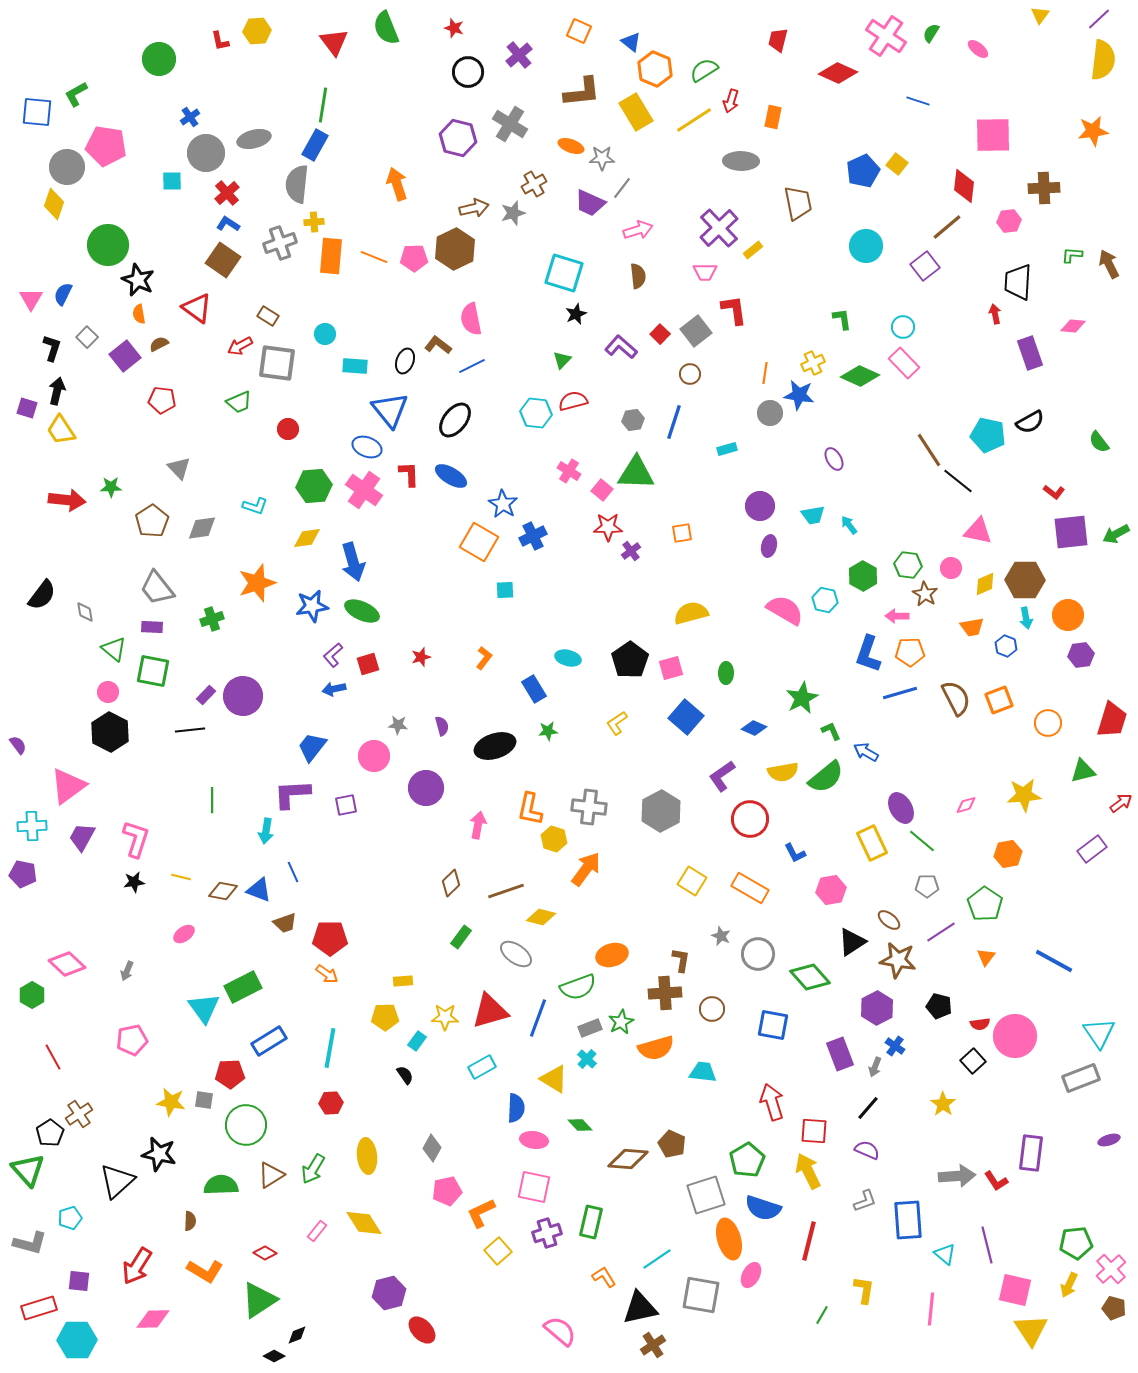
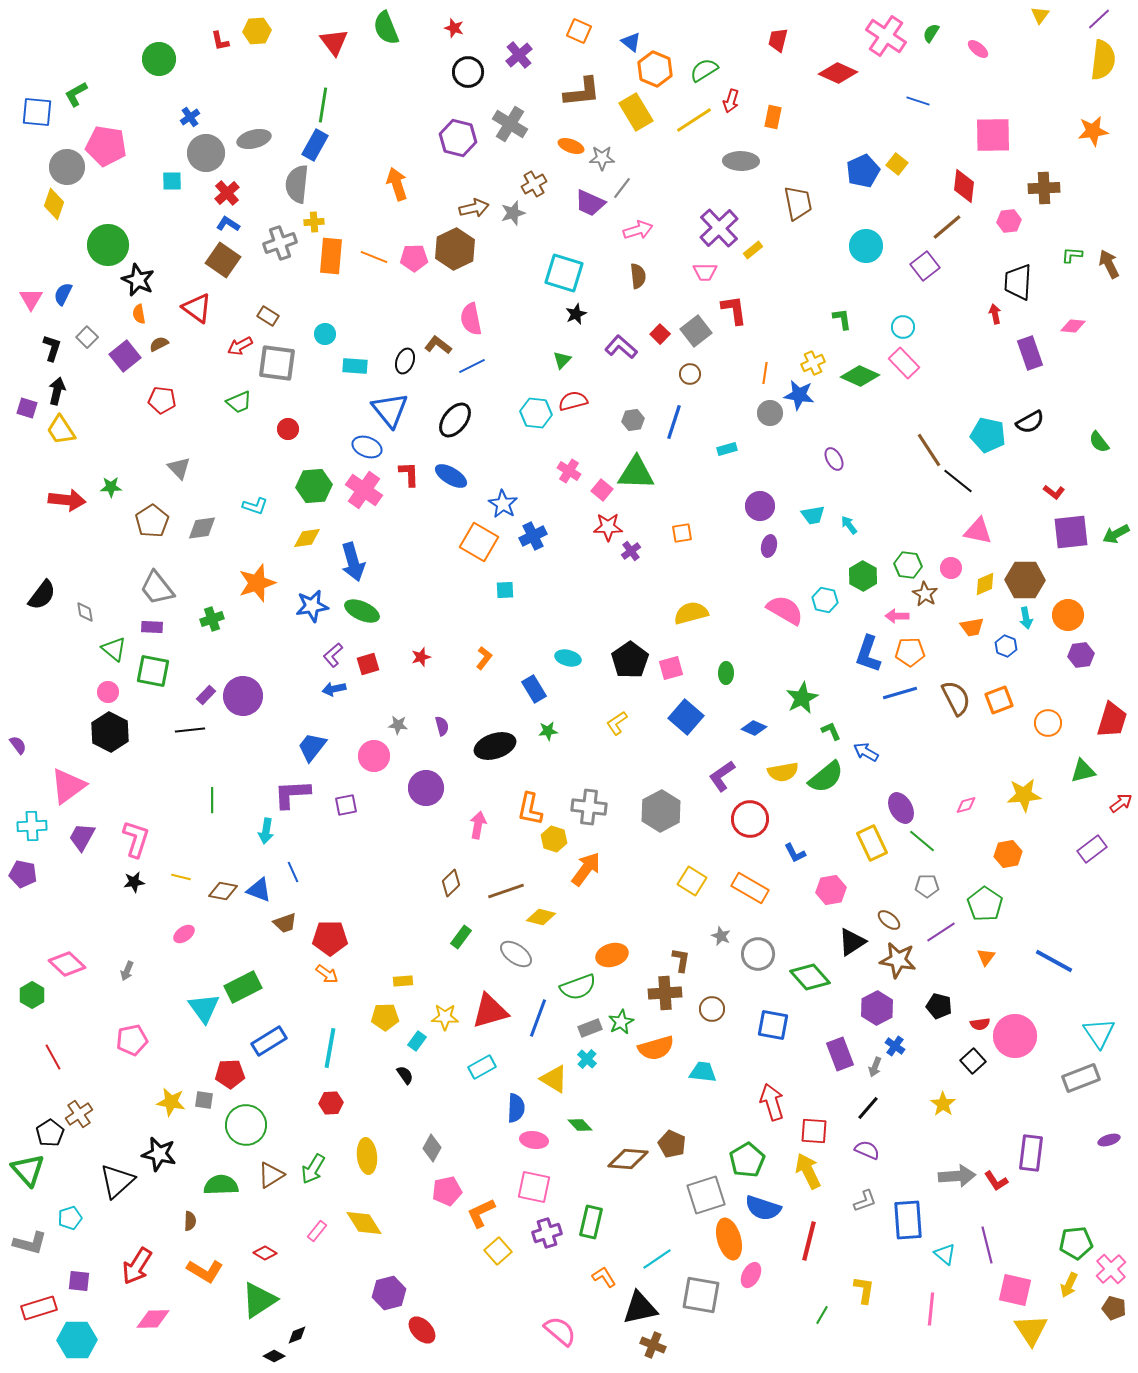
brown cross at (653, 1345): rotated 35 degrees counterclockwise
